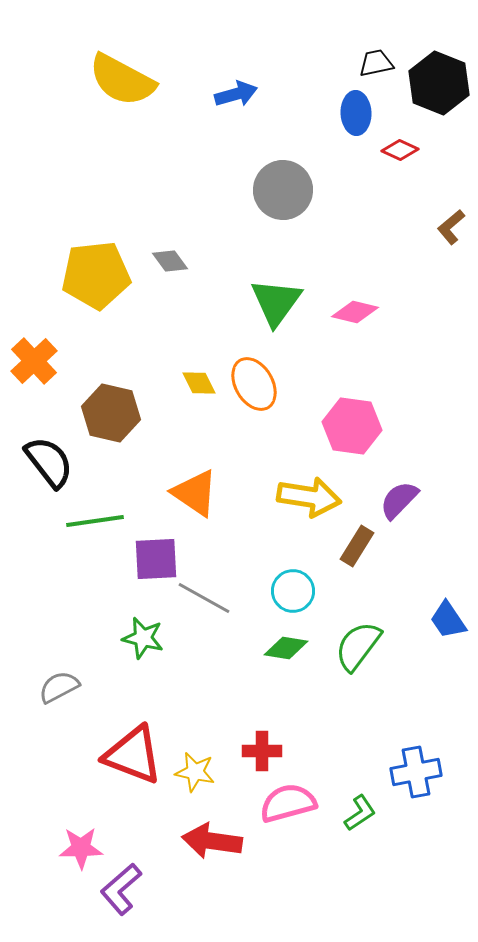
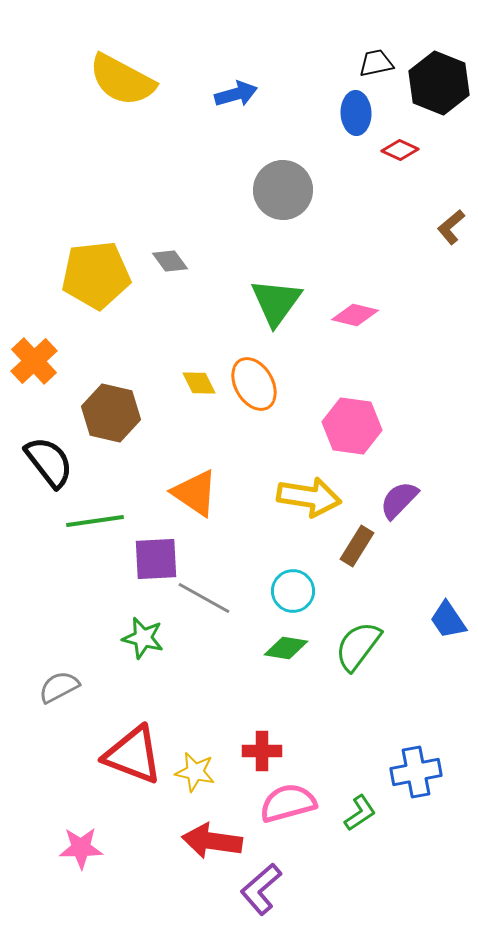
pink diamond: moved 3 px down
purple L-shape: moved 140 px right
